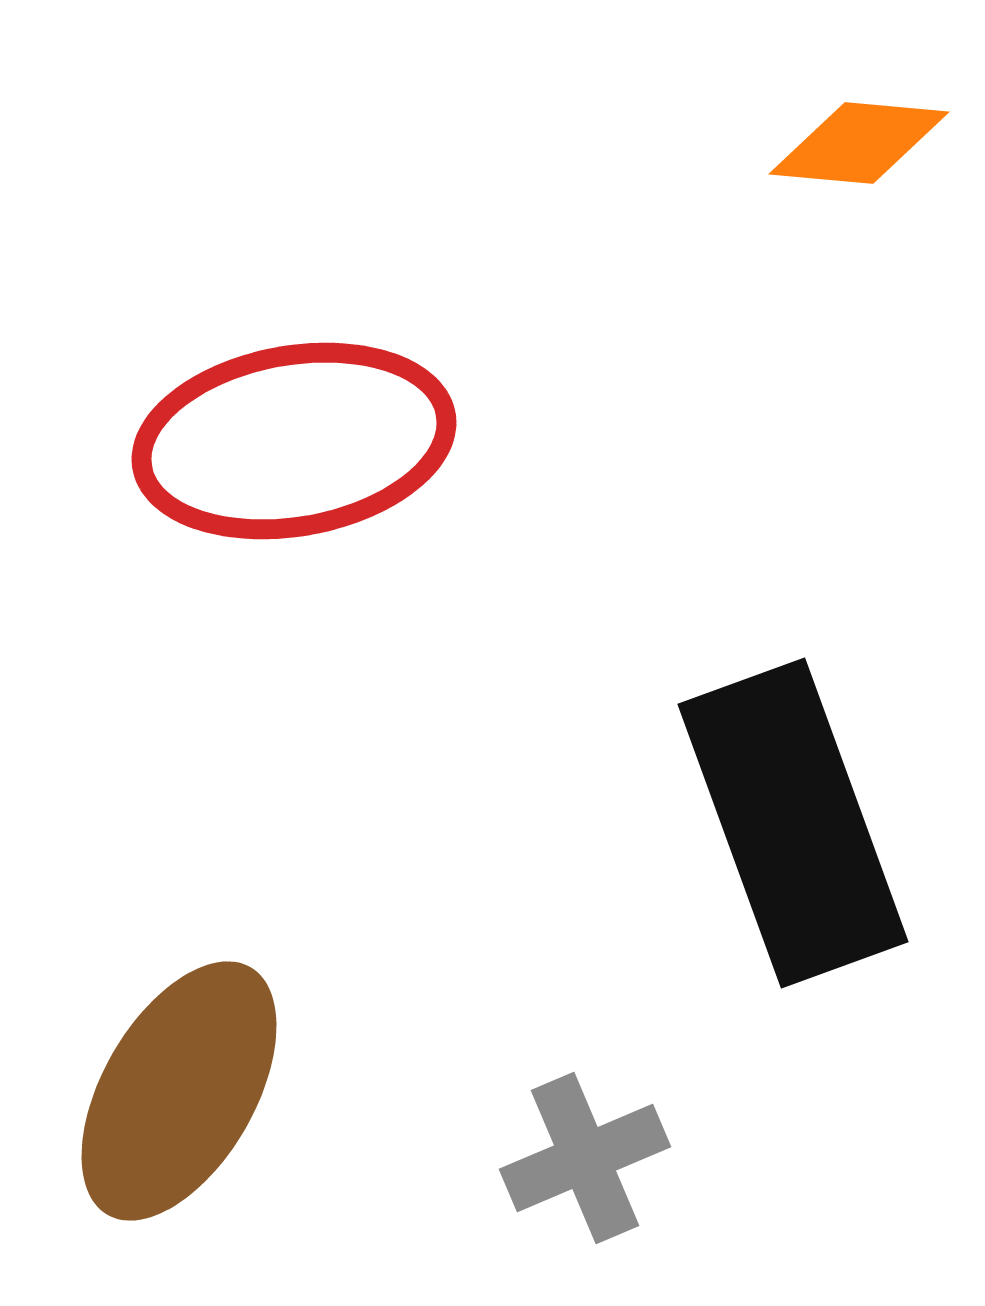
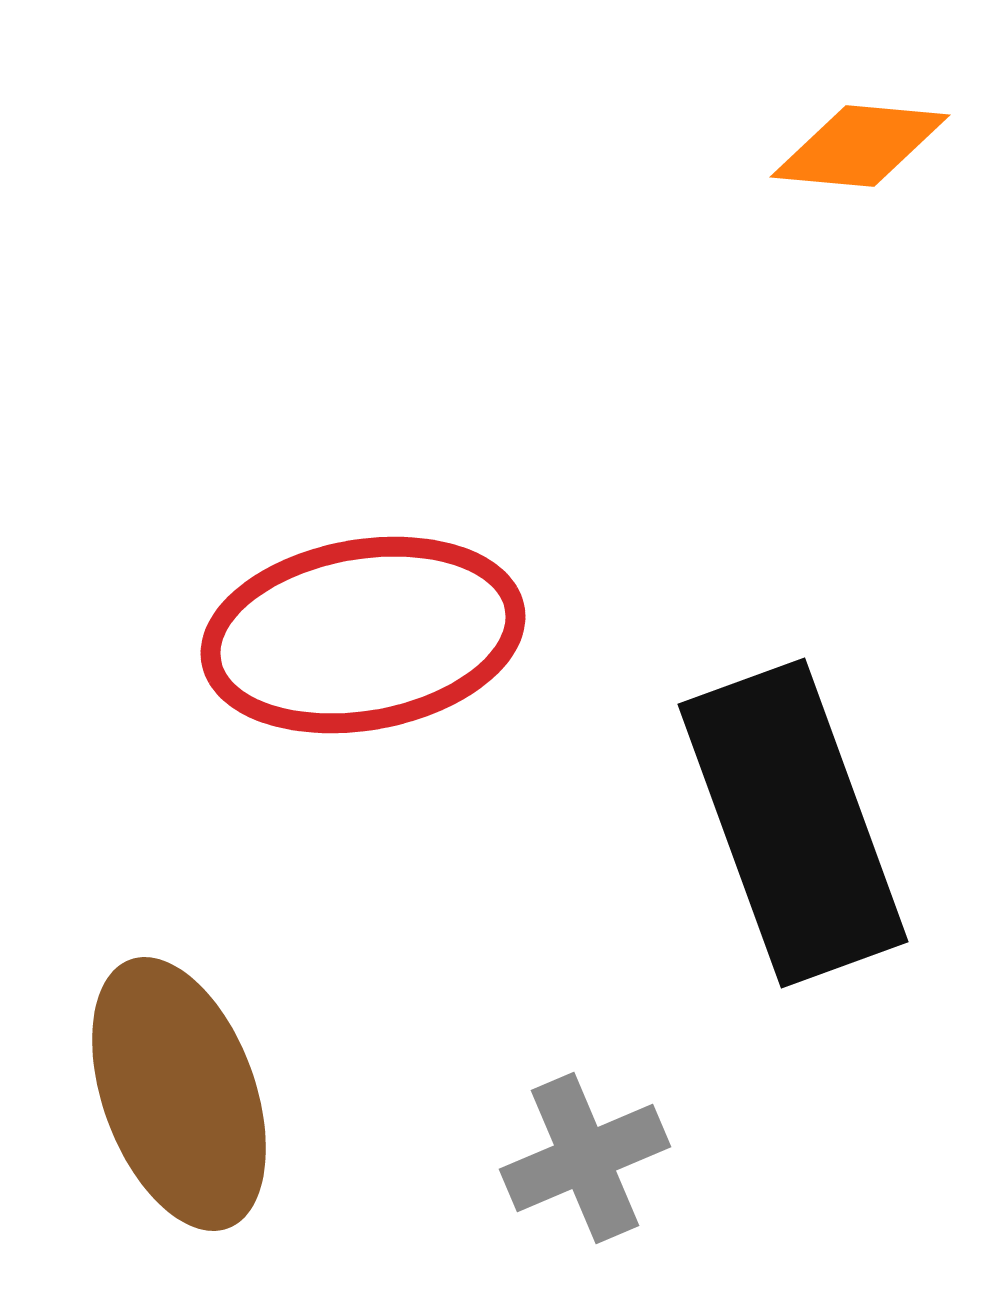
orange diamond: moved 1 px right, 3 px down
red ellipse: moved 69 px right, 194 px down
brown ellipse: moved 3 px down; rotated 50 degrees counterclockwise
